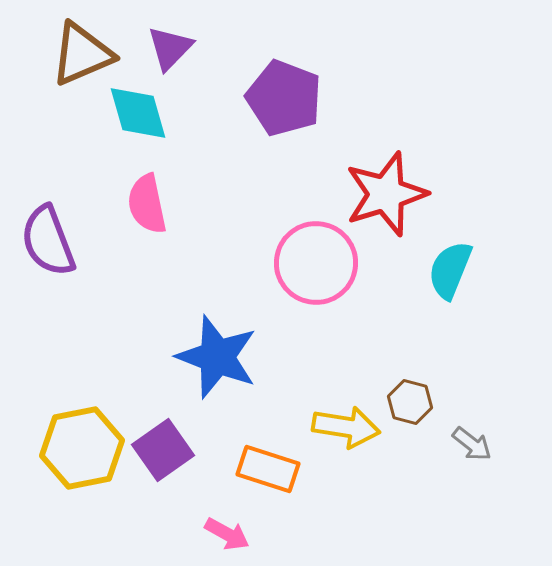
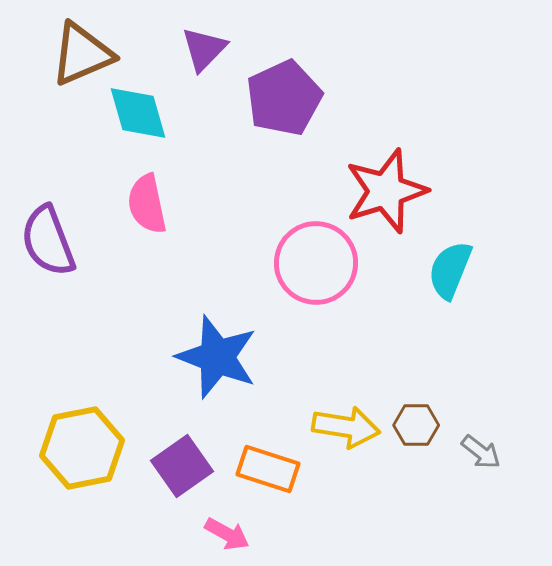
purple triangle: moved 34 px right, 1 px down
purple pentagon: rotated 26 degrees clockwise
red star: moved 3 px up
brown hexagon: moved 6 px right, 23 px down; rotated 15 degrees counterclockwise
gray arrow: moved 9 px right, 8 px down
purple square: moved 19 px right, 16 px down
